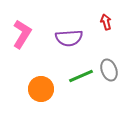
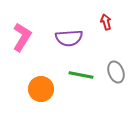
pink L-shape: moved 3 px down
gray ellipse: moved 7 px right, 2 px down
green line: moved 1 px up; rotated 35 degrees clockwise
